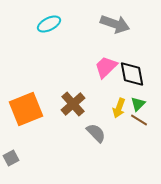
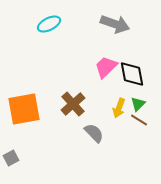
orange square: moved 2 px left; rotated 12 degrees clockwise
gray semicircle: moved 2 px left
